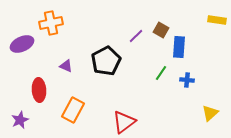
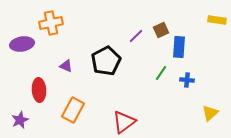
brown square: rotated 35 degrees clockwise
purple ellipse: rotated 15 degrees clockwise
